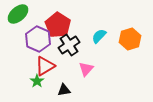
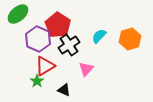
black triangle: rotated 32 degrees clockwise
